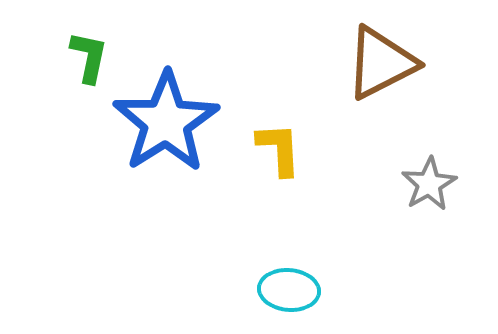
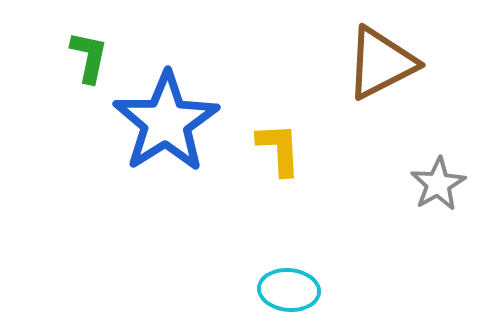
gray star: moved 9 px right
